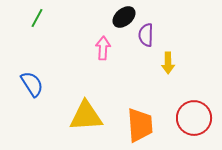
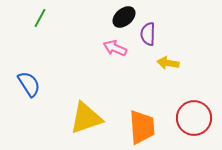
green line: moved 3 px right
purple semicircle: moved 2 px right, 1 px up
pink arrow: moved 12 px right; rotated 70 degrees counterclockwise
yellow arrow: rotated 100 degrees clockwise
blue semicircle: moved 3 px left
yellow triangle: moved 2 px down; rotated 15 degrees counterclockwise
orange trapezoid: moved 2 px right, 2 px down
